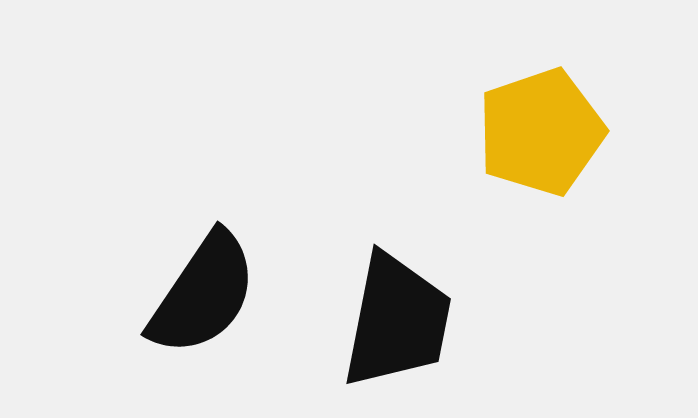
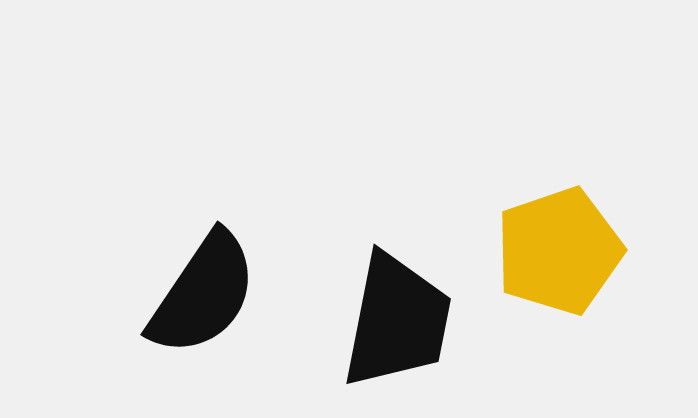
yellow pentagon: moved 18 px right, 119 px down
